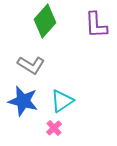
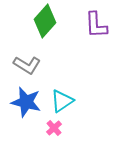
gray L-shape: moved 4 px left
blue star: moved 3 px right, 1 px down
